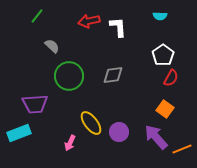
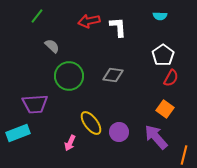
gray diamond: rotated 15 degrees clockwise
cyan rectangle: moved 1 px left
orange line: moved 2 px right, 6 px down; rotated 54 degrees counterclockwise
